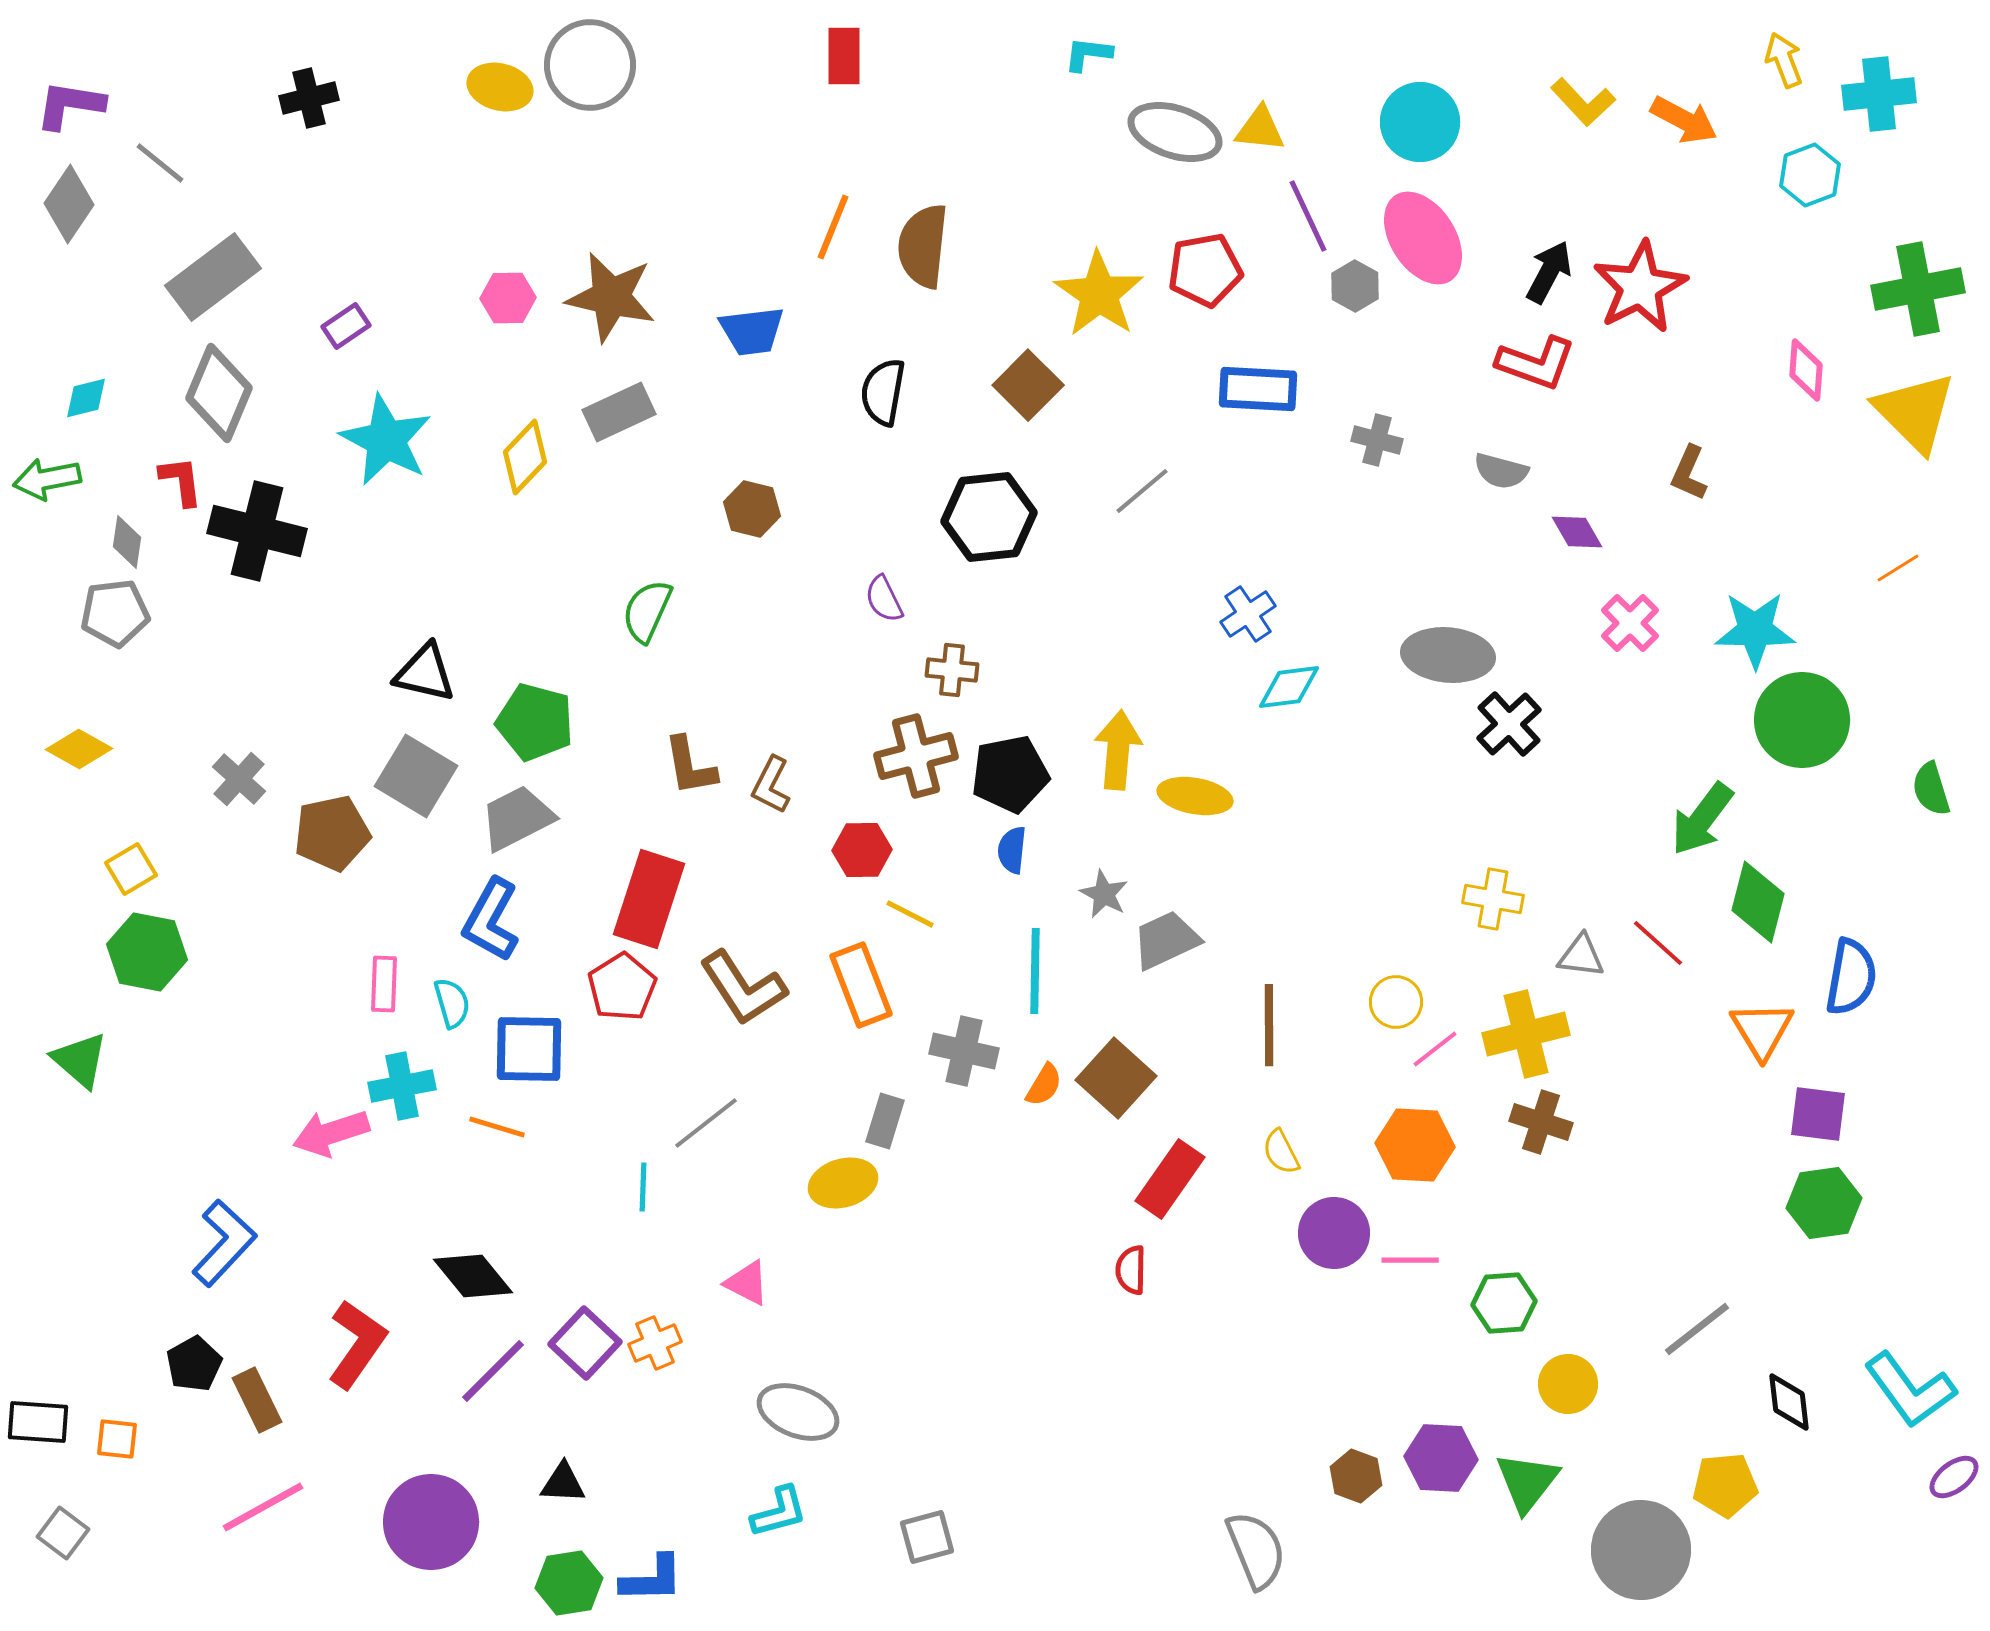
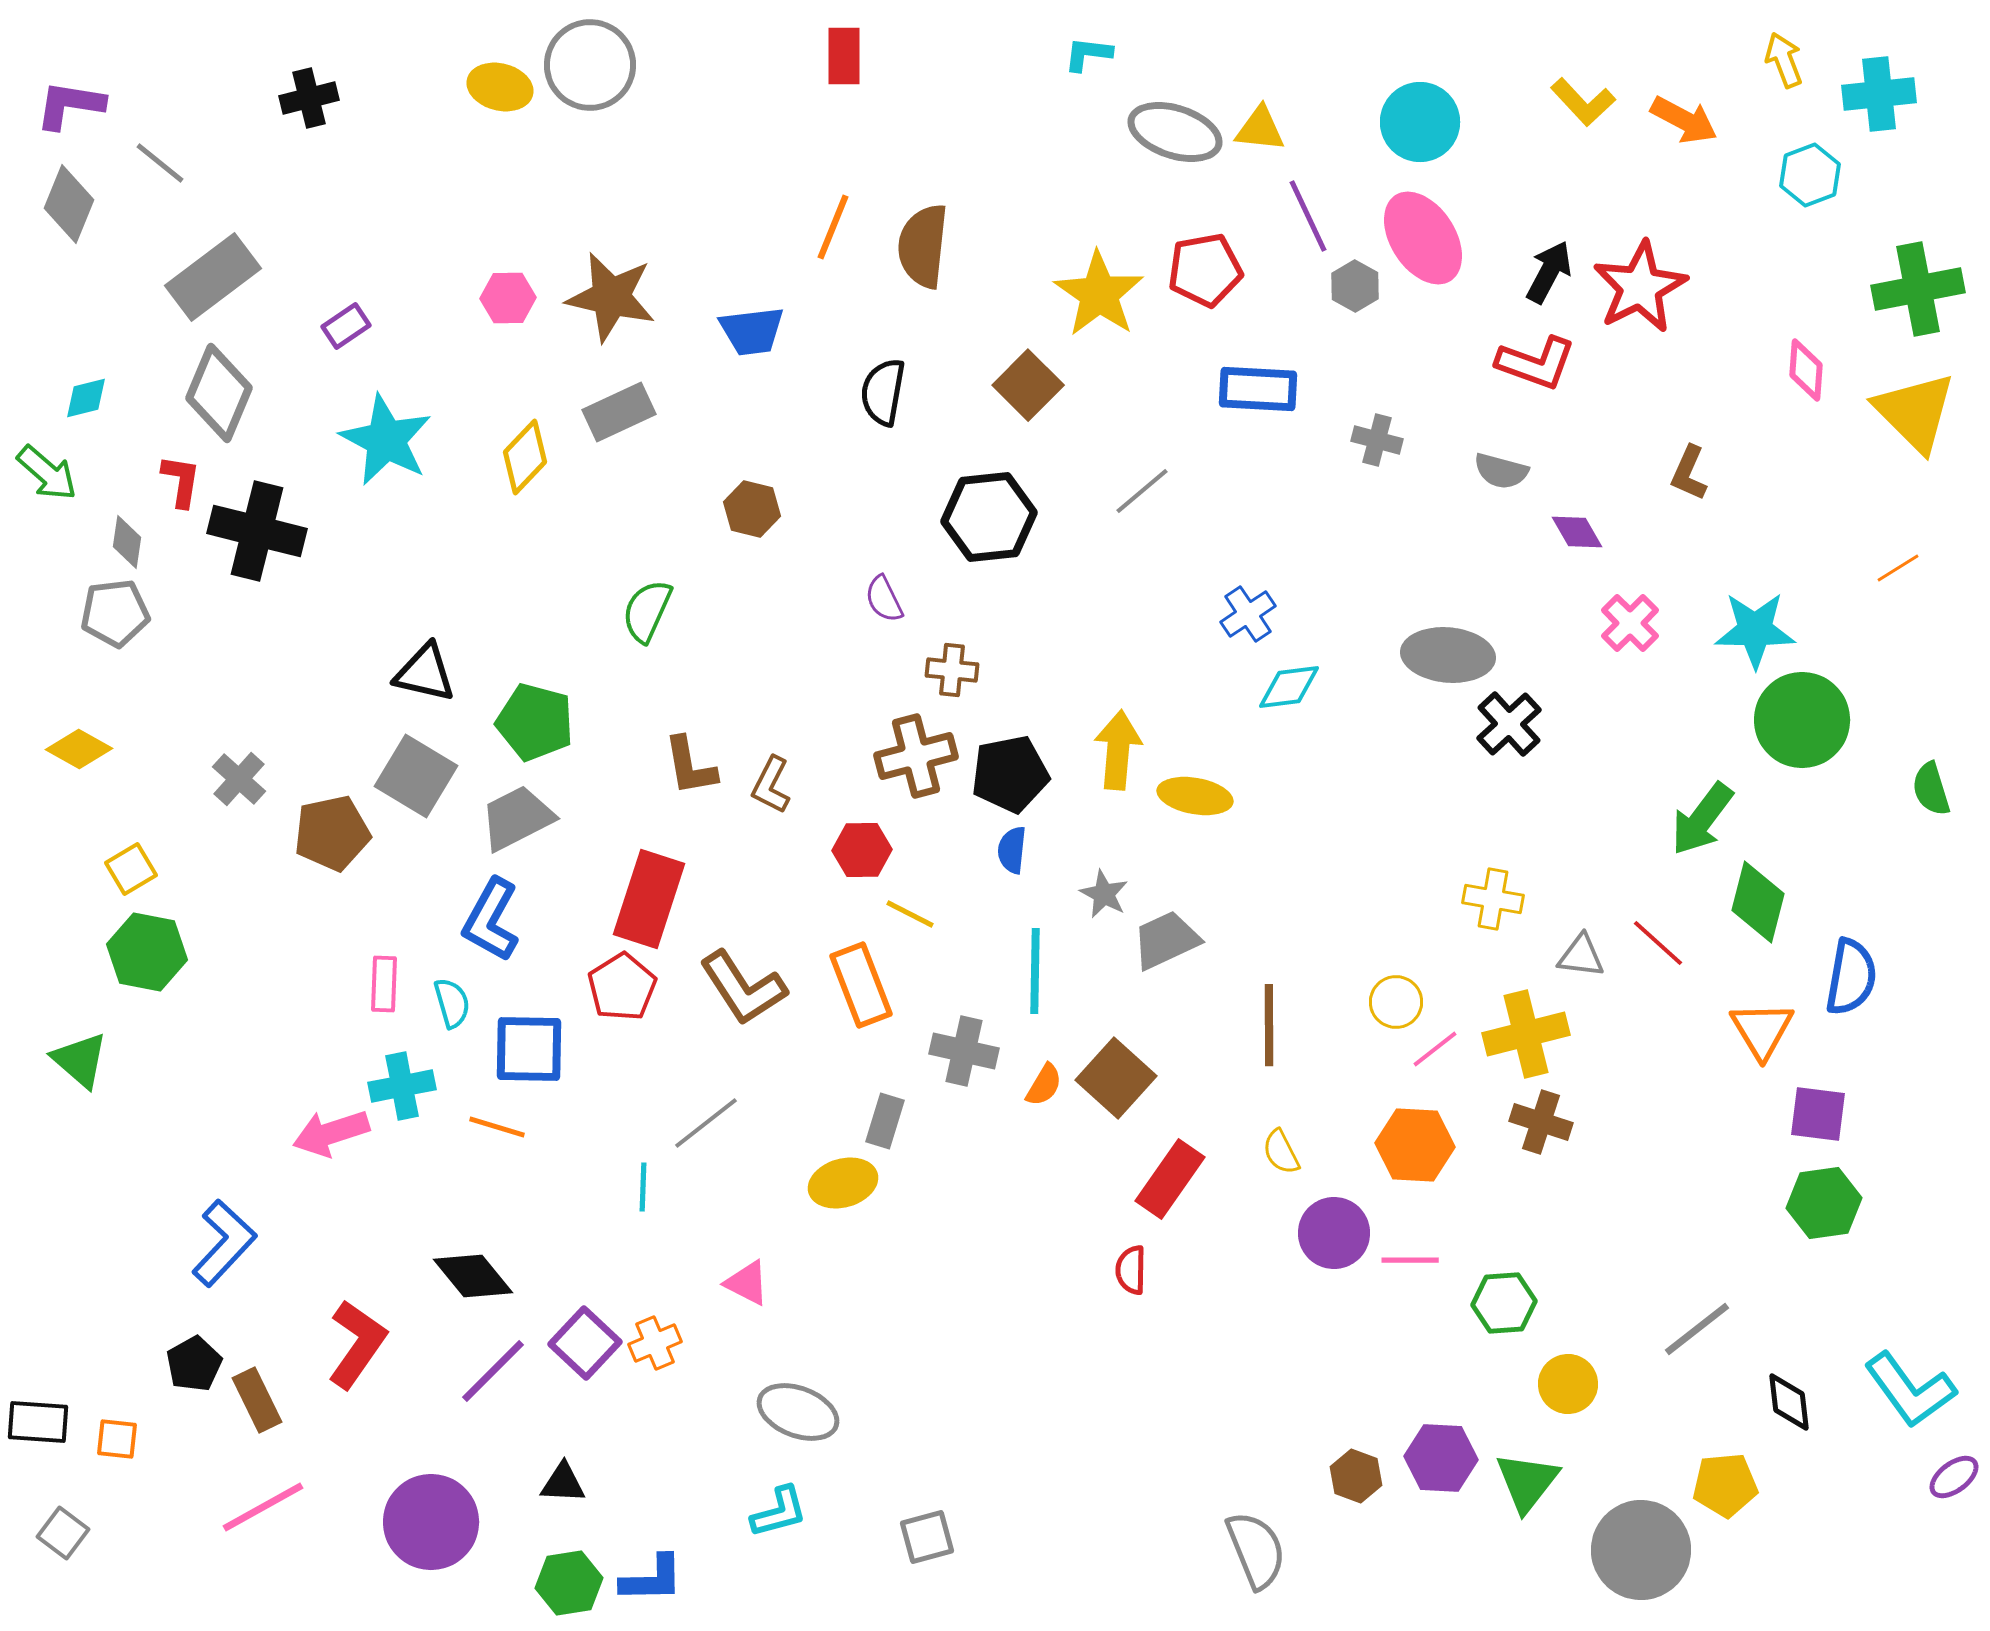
gray diamond at (69, 204): rotated 12 degrees counterclockwise
green arrow at (47, 479): moved 6 px up; rotated 128 degrees counterclockwise
red L-shape at (181, 481): rotated 16 degrees clockwise
